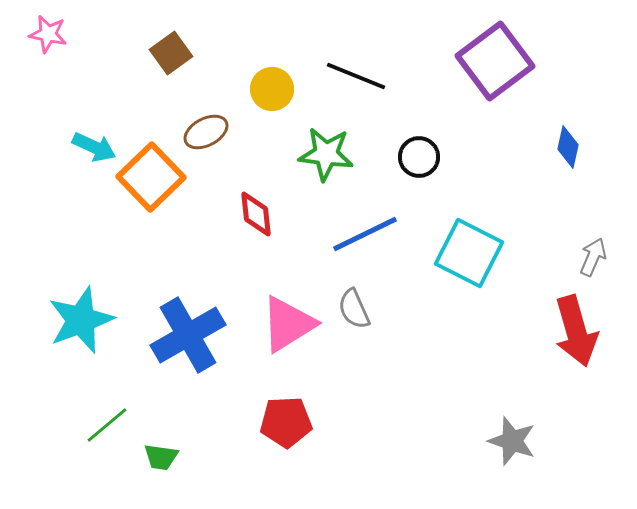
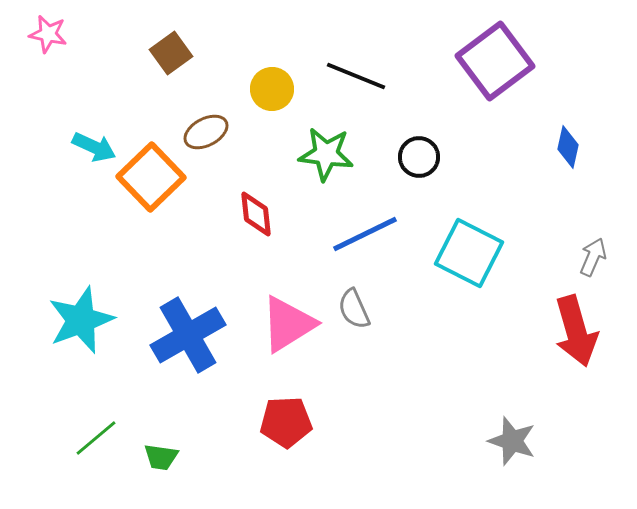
green line: moved 11 px left, 13 px down
